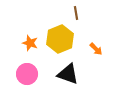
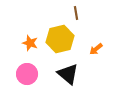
yellow hexagon: rotated 8 degrees clockwise
orange arrow: rotated 96 degrees clockwise
black triangle: rotated 20 degrees clockwise
